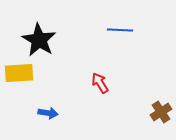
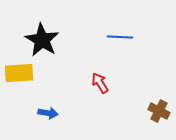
blue line: moved 7 px down
black star: moved 3 px right
brown cross: moved 2 px left, 1 px up; rotated 30 degrees counterclockwise
